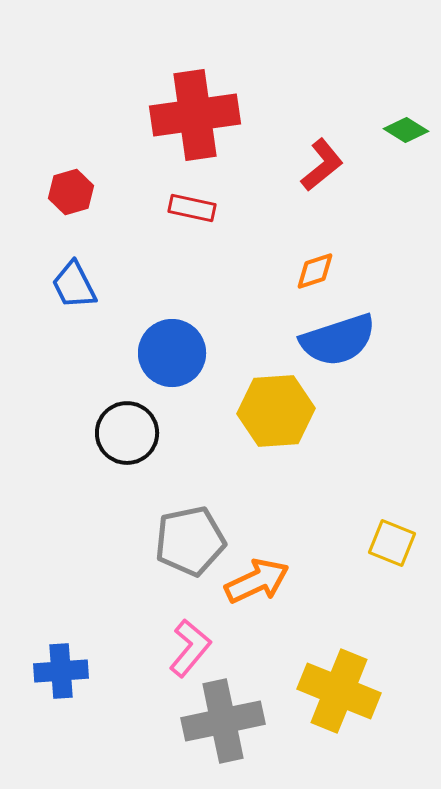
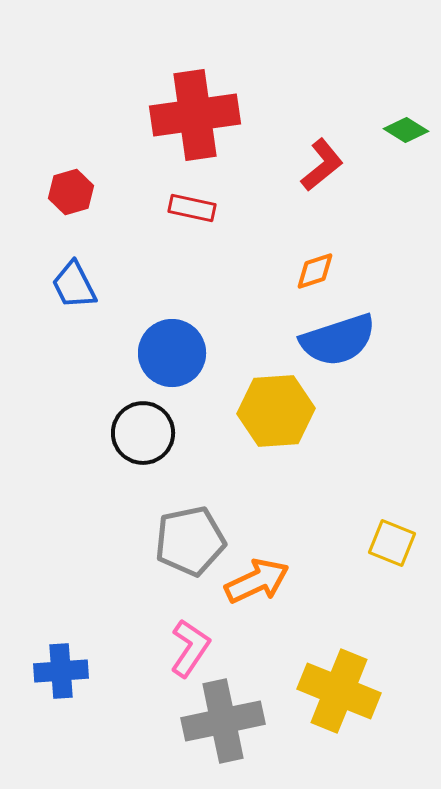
black circle: moved 16 px right
pink L-shape: rotated 6 degrees counterclockwise
